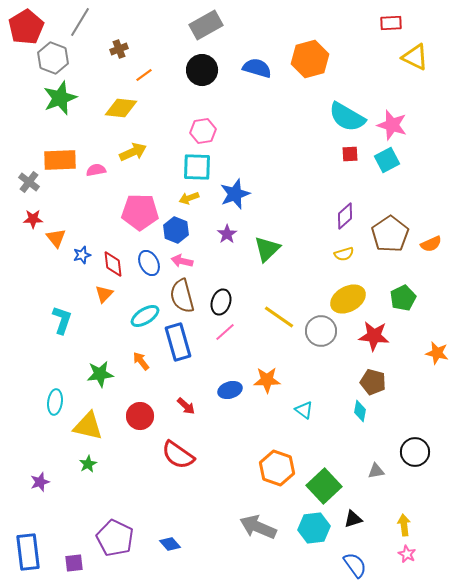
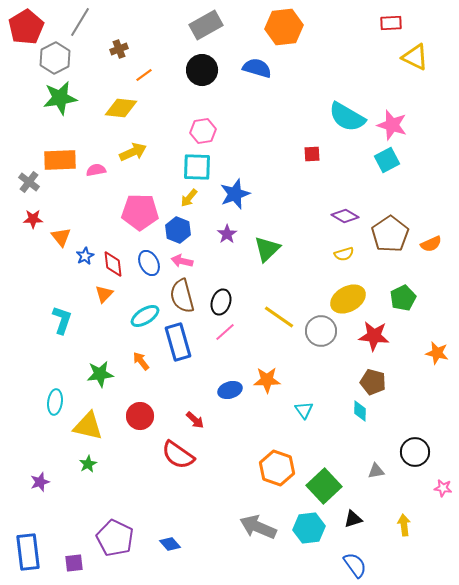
gray hexagon at (53, 58): moved 2 px right; rotated 12 degrees clockwise
orange hexagon at (310, 59): moved 26 px left, 32 px up; rotated 9 degrees clockwise
green star at (60, 98): rotated 12 degrees clockwise
red square at (350, 154): moved 38 px left
yellow arrow at (189, 198): rotated 30 degrees counterclockwise
purple diamond at (345, 216): rotated 72 degrees clockwise
blue hexagon at (176, 230): moved 2 px right
orange triangle at (56, 238): moved 5 px right, 1 px up
blue star at (82, 255): moved 3 px right, 1 px down; rotated 12 degrees counterclockwise
red arrow at (186, 406): moved 9 px right, 14 px down
cyan triangle at (304, 410): rotated 18 degrees clockwise
cyan diamond at (360, 411): rotated 10 degrees counterclockwise
cyan hexagon at (314, 528): moved 5 px left
pink star at (407, 554): moved 36 px right, 66 px up; rotated 18 degrees counterclockwise
